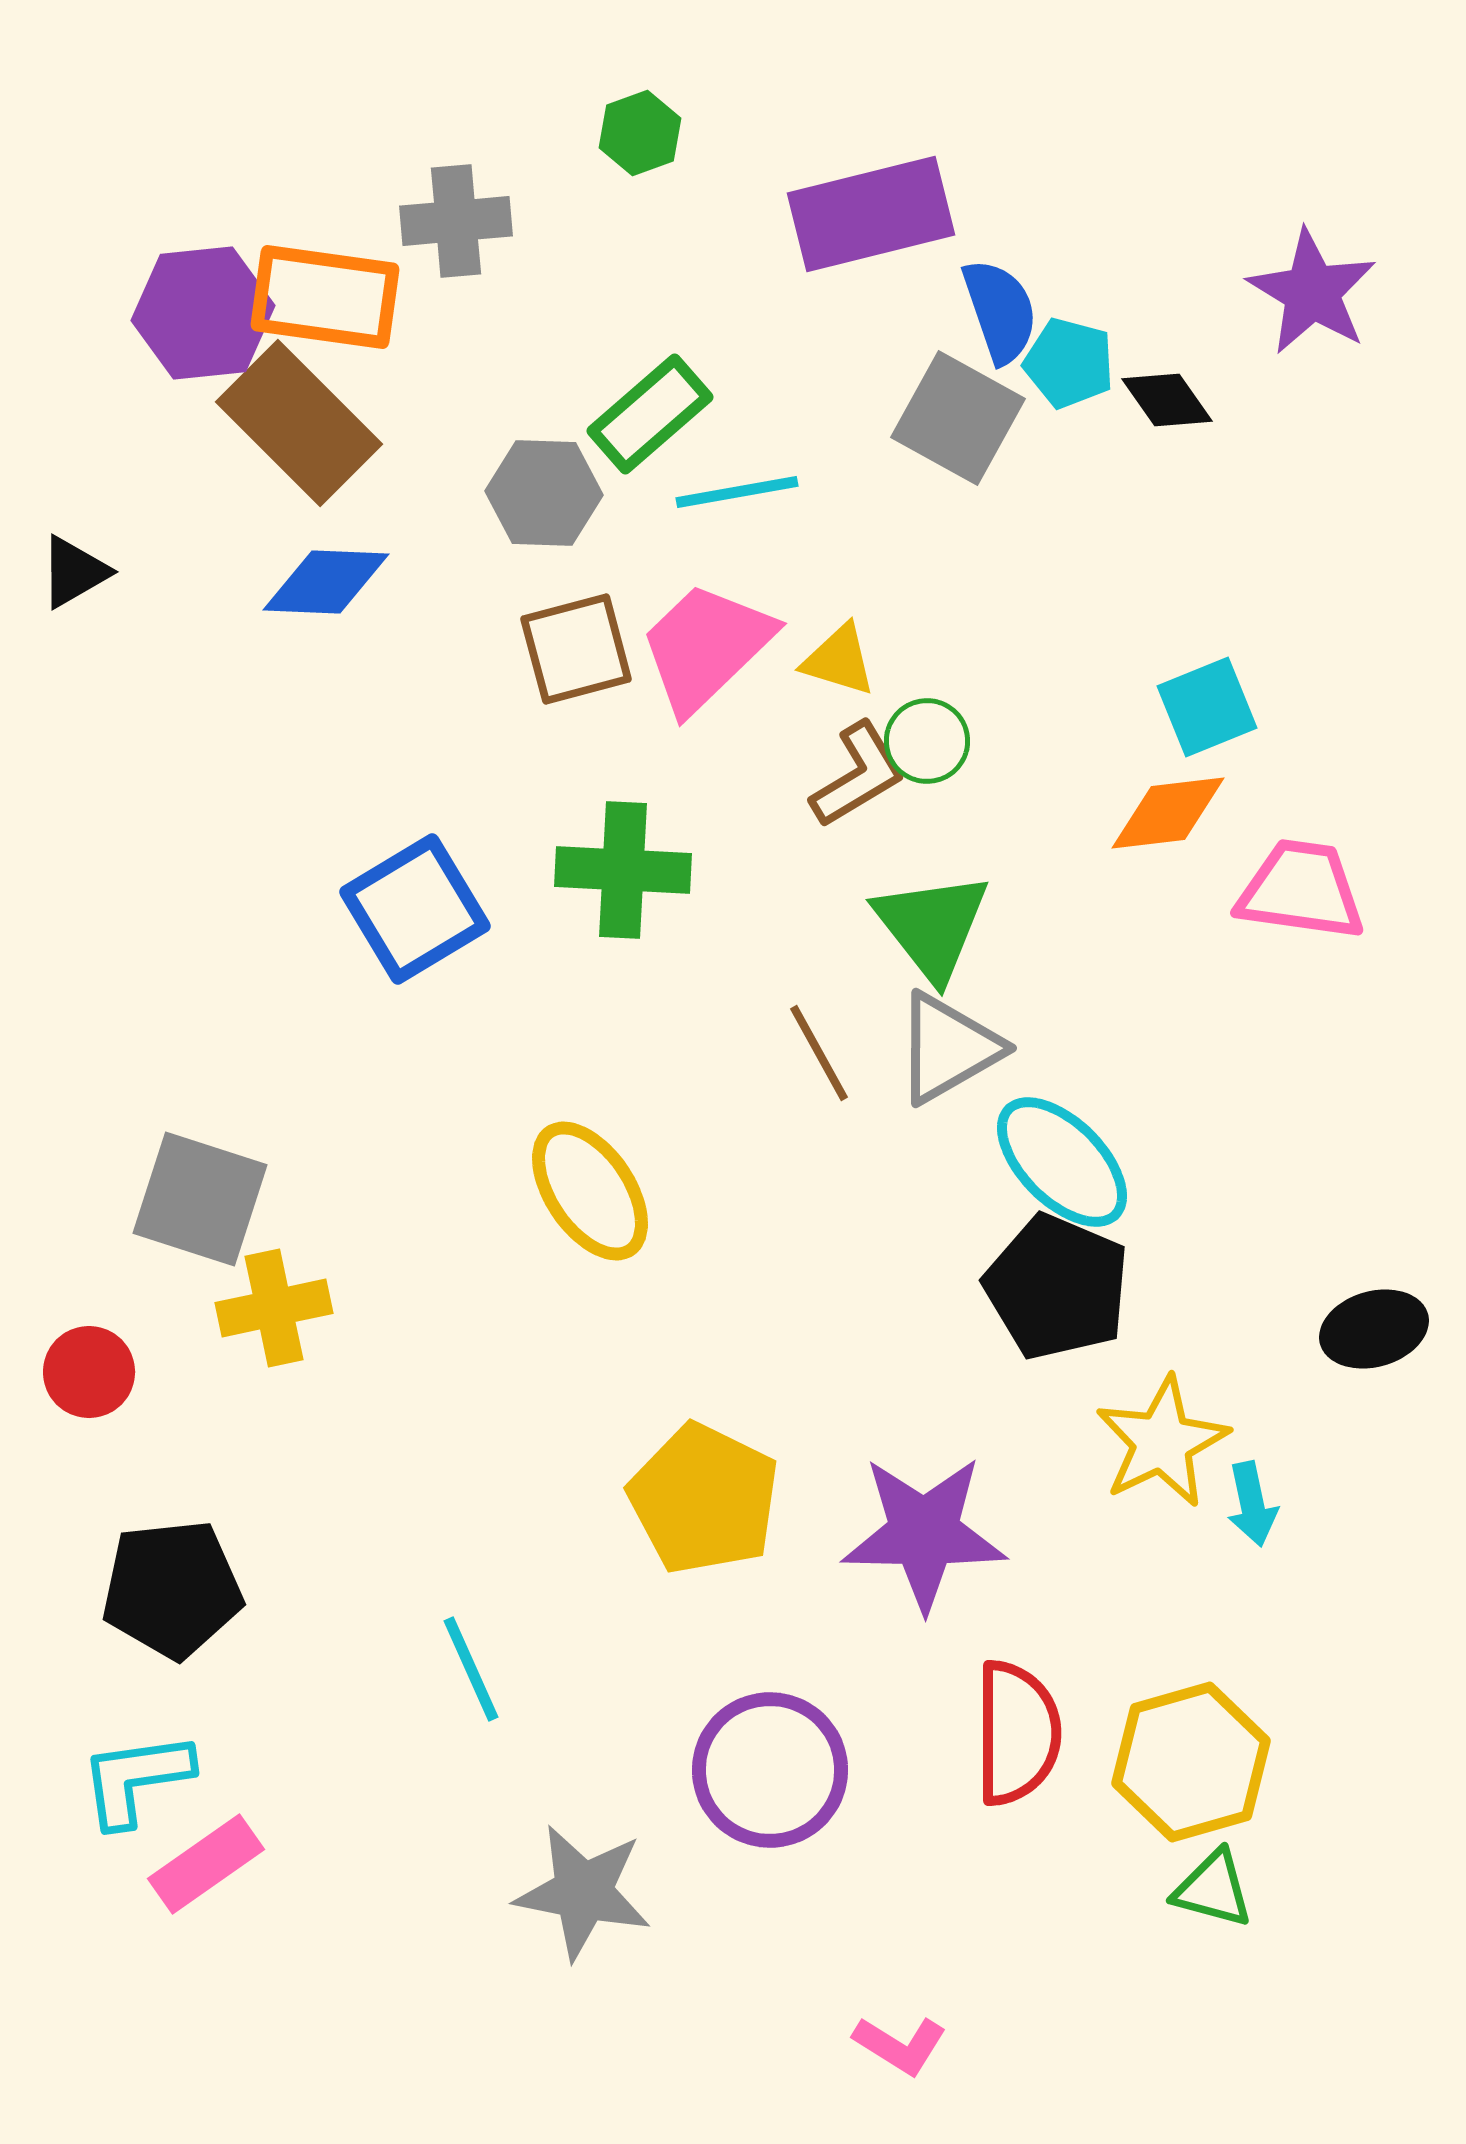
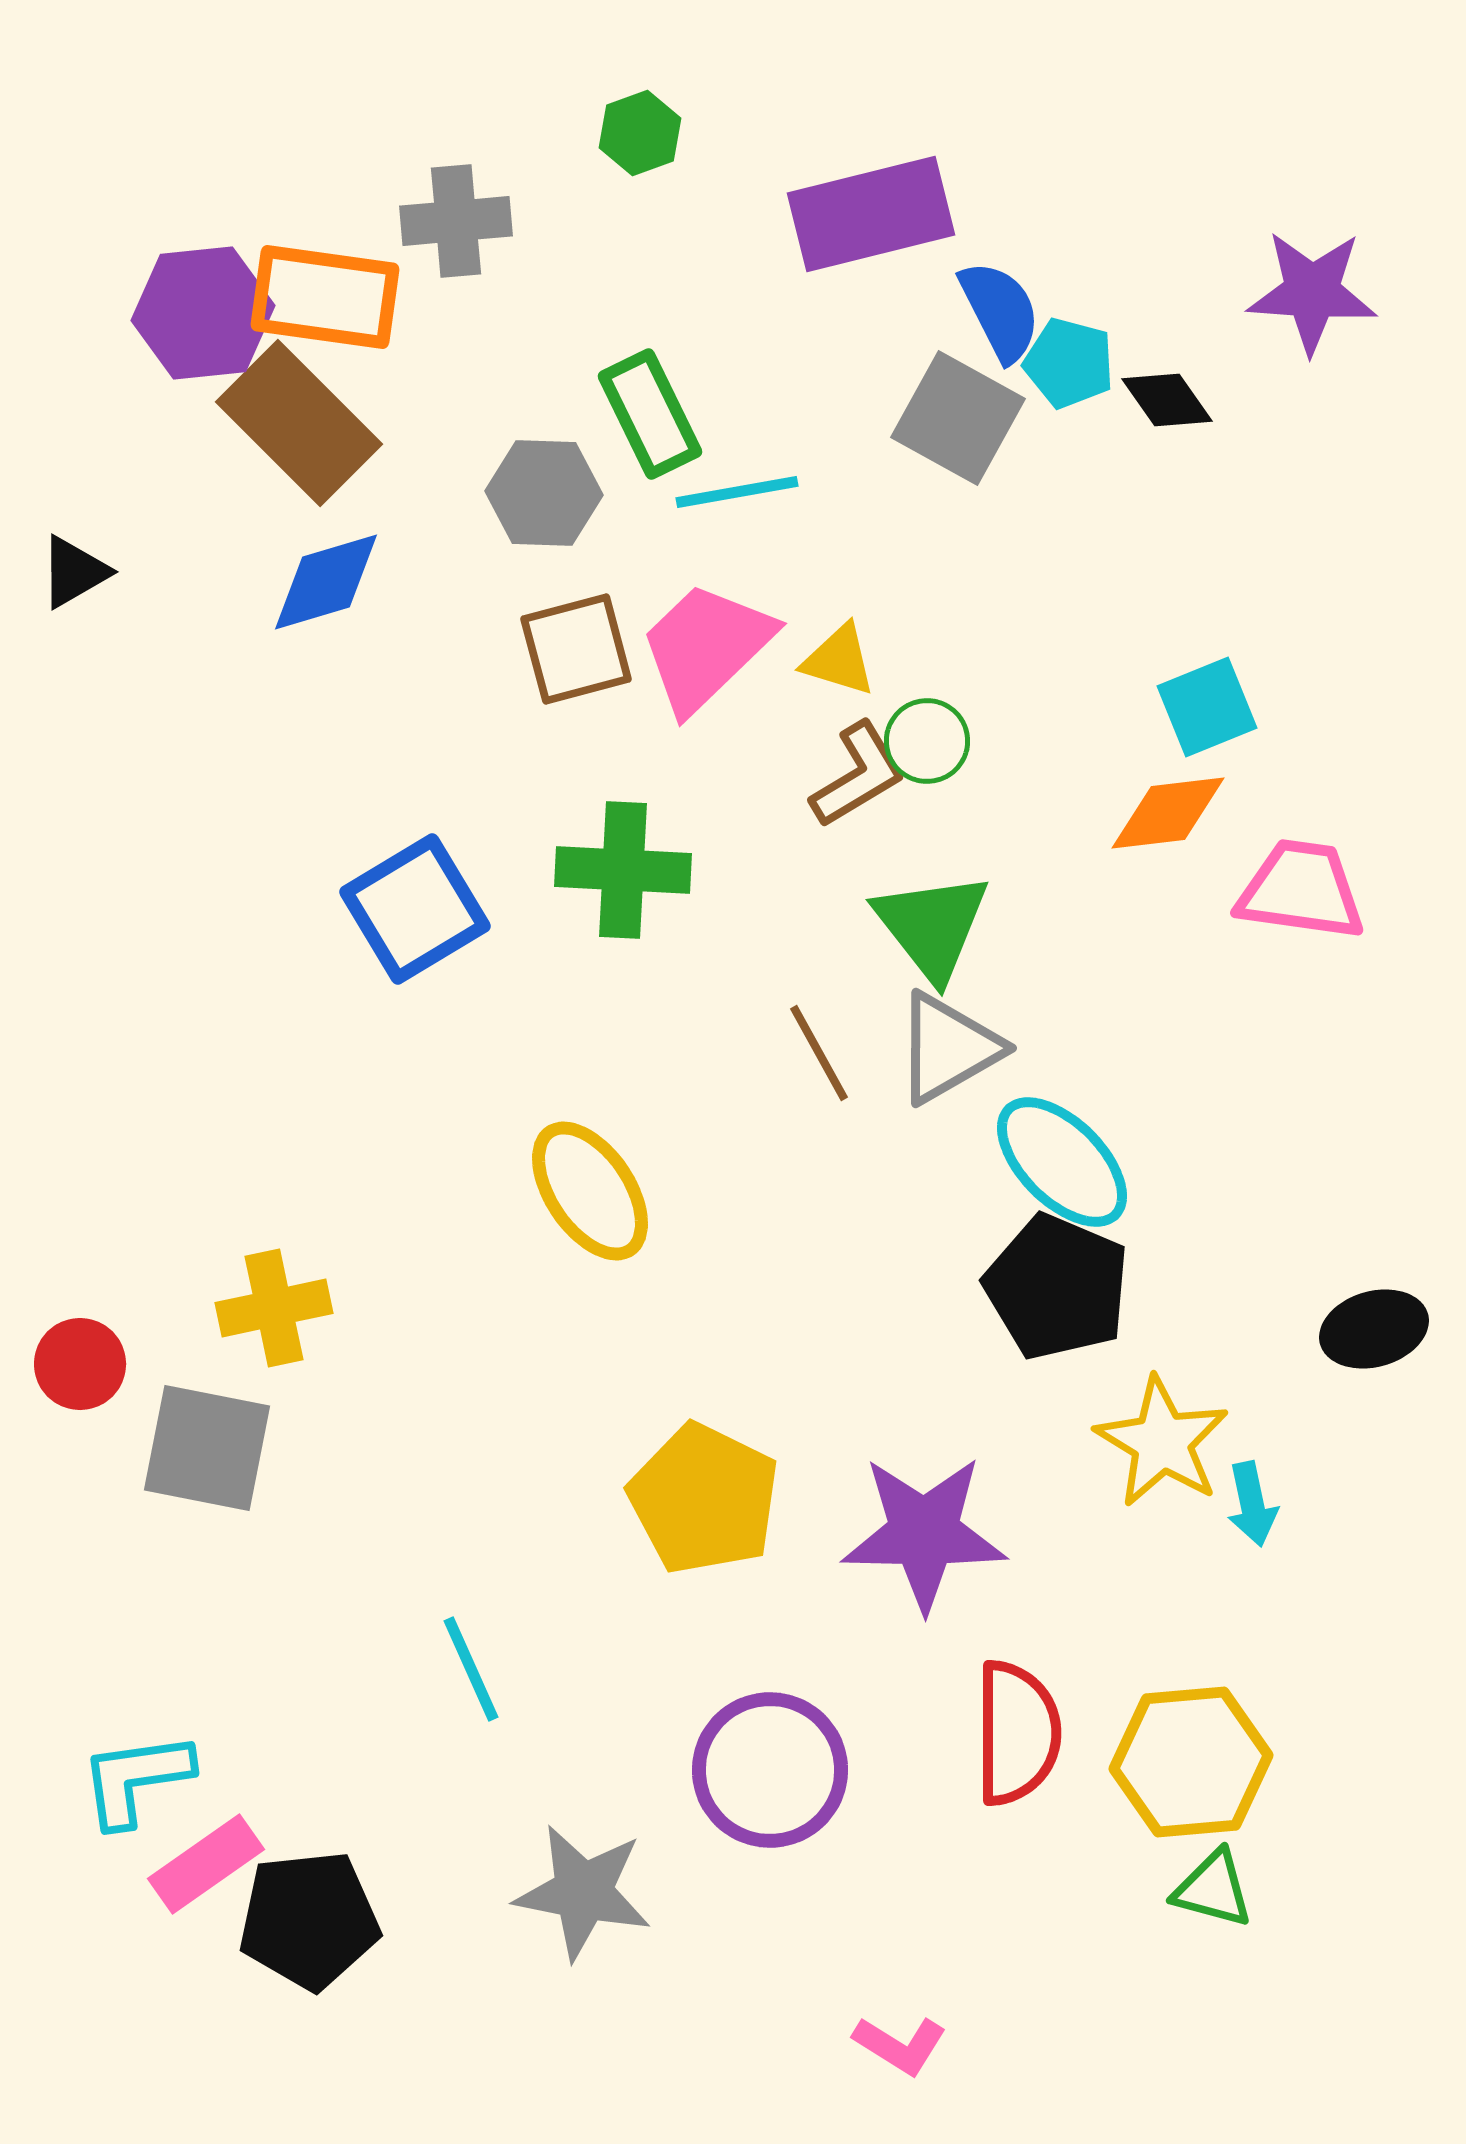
purple star at (1312, 292): rotated 27 degrees counterclockwise
blue semicircle at (1000, 311): rotated 8 degrees counterclockwise
green rectangle at (650, 414): rotated 75 degrees counterclockwise
blue diamond at (326, 582): rotated 19 degrees counterclockwise
gray square at (200, 1199): moved 7 px right, 249 px down; rotated 7 degrees counterclockwise
red circle at (89, 1372): moved 9 px left, 8 px up
yellow star at (1162, 1442): rotated 15 degrees counterclockwise
black pentagon at (172, 1589): moved 137 px right, 331 px down
yellow hexagon at (1191, 1762): rotated 11 degrees clockwise
